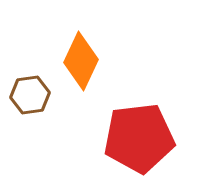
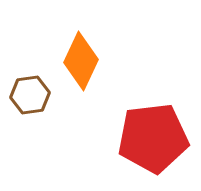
red pentagon: moved 14 px right
